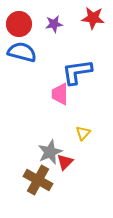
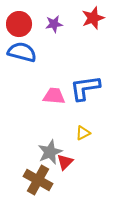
red star: rotated 25 degrees counterclockwise
blue L-shape: moved 8 px right, 16 px down
pink trapezoid: moved 6 px left, 2 px down; rotated 95 degrees clockwise
yellow triangle: rotated 21 degrees clockwise
